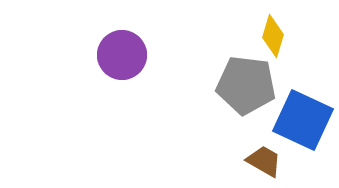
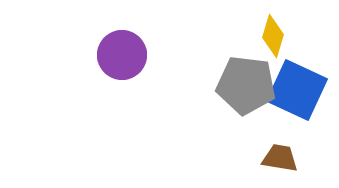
blue square: moved 6 px left, 30 px up
brown trapezoid: moved 16 px right, 3 px up; rotated 21 degrees counterclockwise
